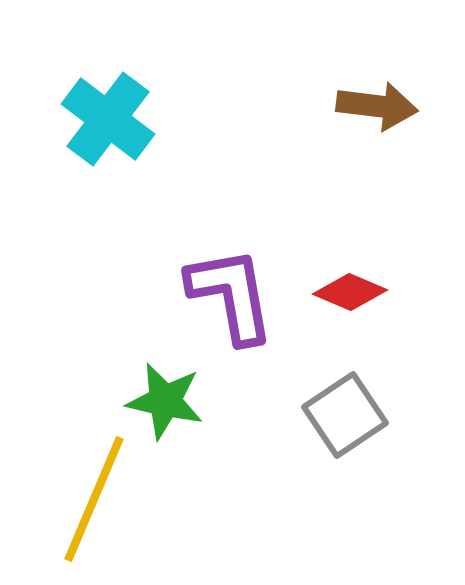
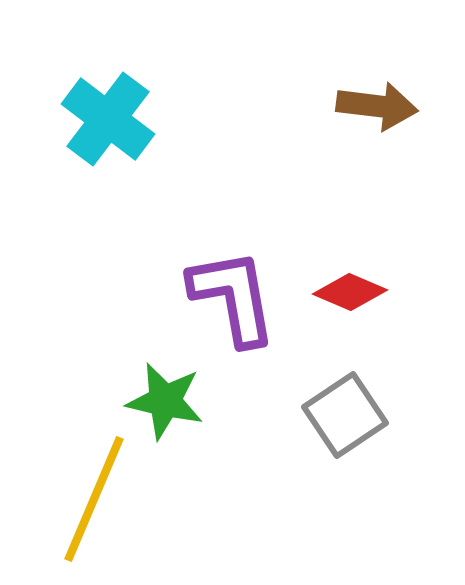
purple L-shape: moved 2 px right, 2 px down
